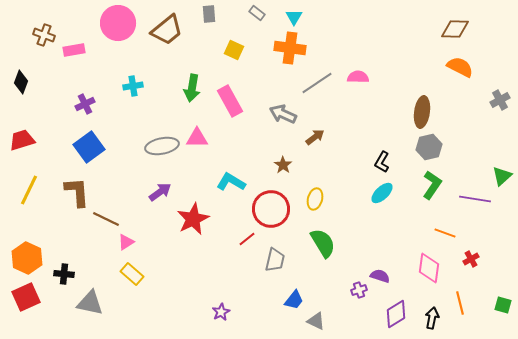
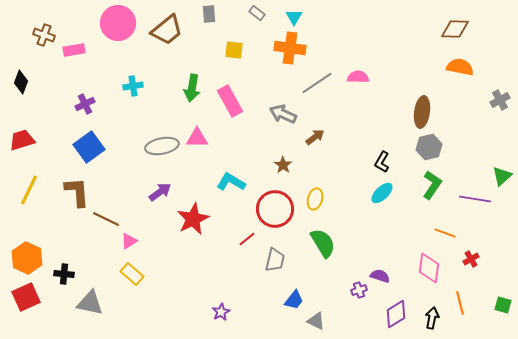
yellow square at (234, 50): rotated 18 degrees counterclockwise
orange semicircle at (460, 67): rotated 16 degrees counterclockwise
red circle at (271, 209): moved 4 px right
pink triangle at (126, 242): moved 3 px right, 1 px up
